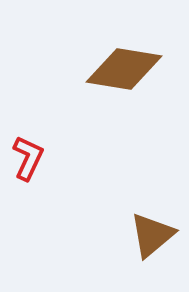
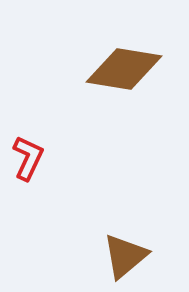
brown triangle: moved 27 px left, 21 px down
